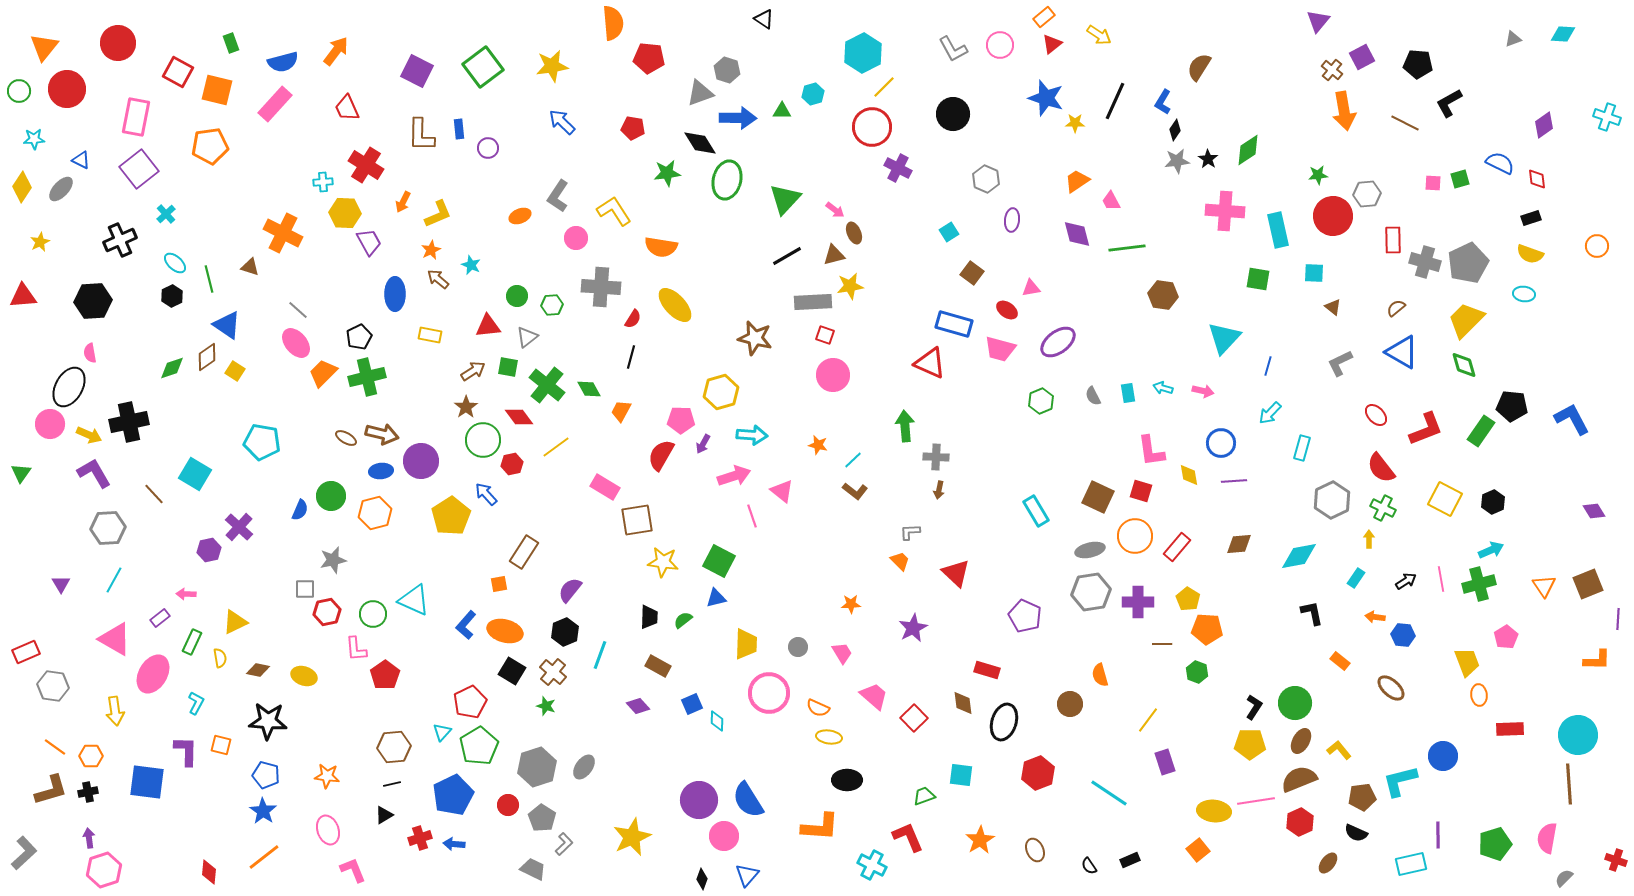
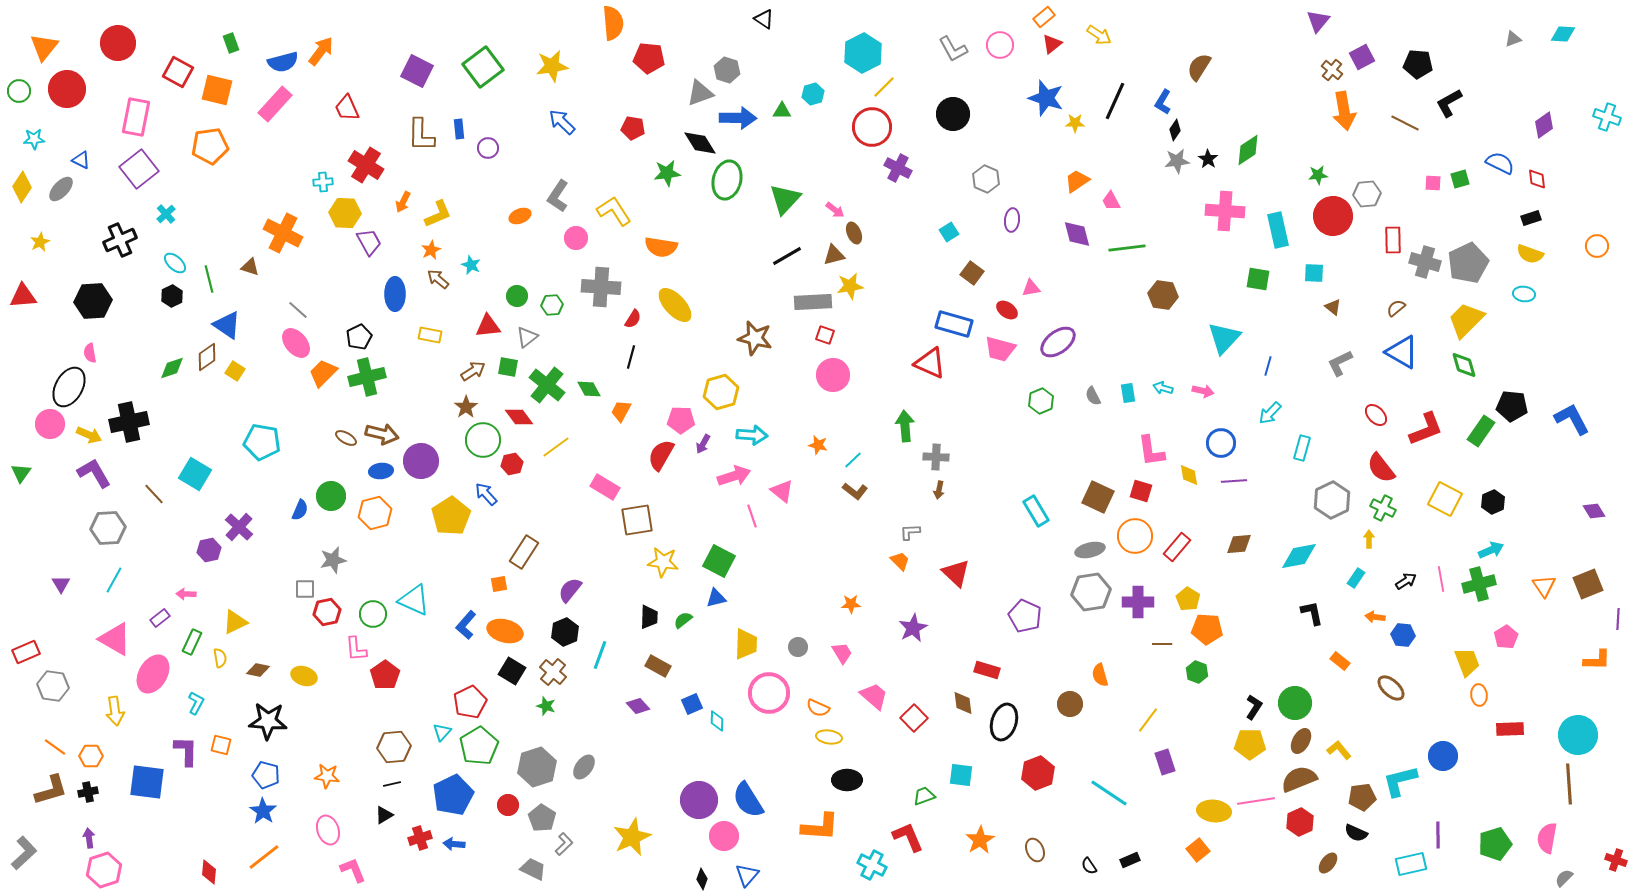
orange arrow at (336, 51): moved 15 px left
